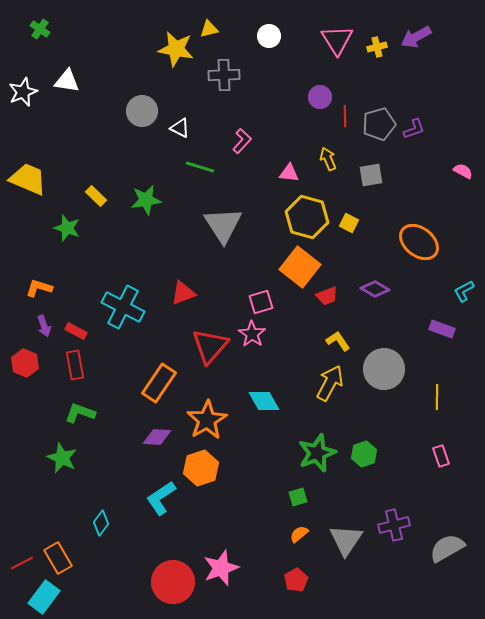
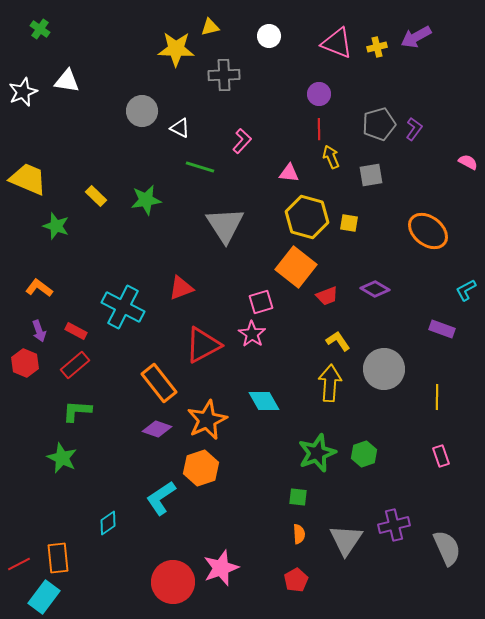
yellow triangle at (209, 29): moved 1 px right, 2 px up
pink triangle at (337, 40): moved 3 px down; rotated 36 degrees counterclockwise
yellow star at (176, 49): rotated 9 degrees counterclockwise
purple circle at (320, 97): moved 1 px left, 3 px up
red line at (345, 116): moved 26 px left, 13 px down
purple L-shape at (414, 129): rotated 35 degrees counterclockwise
yellow arrow at (328, 159): moved 3 px right, 2 px up
pink semicircle at (463, 171): moved 5 px right, 9 px up
yellow square at (349, 223): rotated 18 degrees counterclockwise
gray triangle at (223, 225): moved 2 px right
green star at (67, 228): moved 11 px left, 2 px up
orange ellipse at (419, 242): moved 9 px right, 11 px up
orange square at (300, 267): moved 4 px left
orange L-shape at (39, 288): rotated 20 degrees clockwise
cyan L-shape at (464, 291): moved 2 px right, 1 px up
red triangle at (183, 293): moved 2 px left, 5 px up
purple arrow at (44, 326): moved 5 px left, 5 px down
red triangle at (210, 346): moved 7 px left, 1 px up; rotated 21 degrees clockwise
red rectangle at (75, 365): rotated 60 degrees clockwise
orange rectangle at (159, 383): rotated 72 degrees counterclockwise
yellow arrow at (330, 383): rotated 24 degrees counterclockwise
green L-shape at (80, 413): moved 3 px left, 2 px up; rotated 16 degrees counterclockwise
orange star at (207, 420): rotated 6 degrees clockwise
purple diamond at (157, 437): moved 8 px up; rotated 16 degrees clockwise
green square at (298, 497): rotated 24 degrees clockwise
cyan diamond at (101, 523): moved 7 px right; rotated 20 degrees clockwise
orange semicircle at (299, 534): rotated 126 degrees clockwise
gray semicircle at (447, 548): rotated 96 degrees clockwise
orange rectangle at (58, 558): rotated 24 degrees clockwise
red line at (22, 563): moved 3 px left, 1 px down
